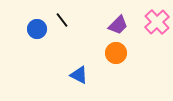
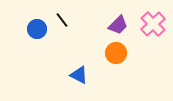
pink cross: moved 4 px left, 2 px down
